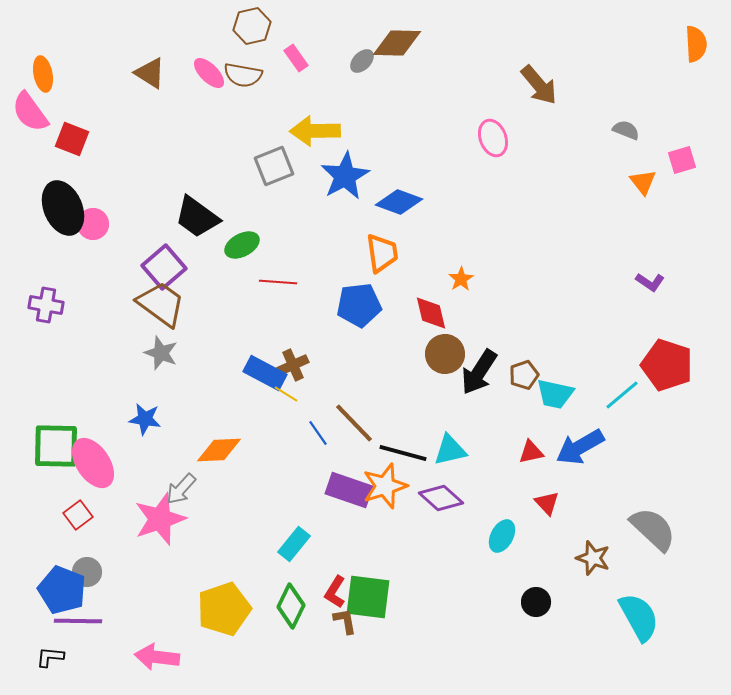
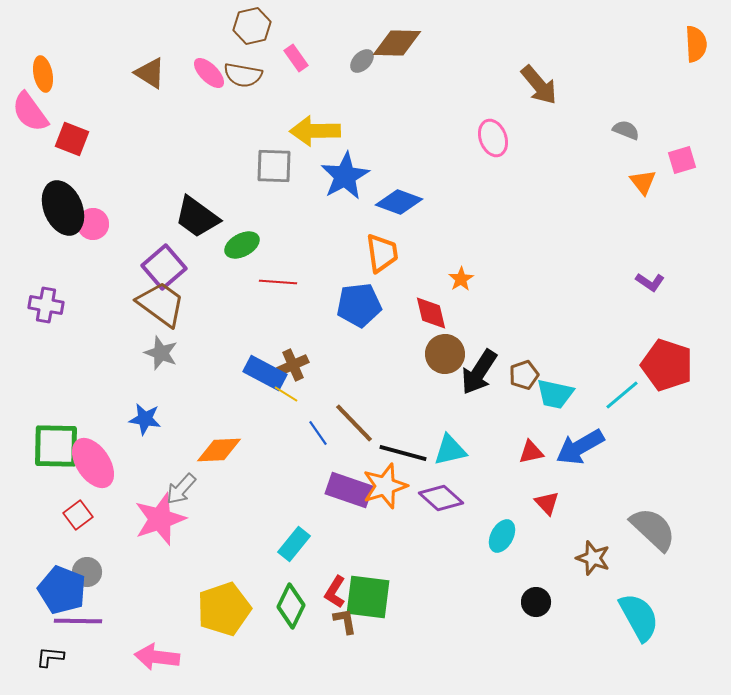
gray square at (274, 166): rotated 24 degrees clockwise
